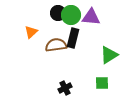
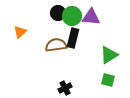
green circle: moved 1 px right, 1 px down
orange triangle: moved 11 px left
green square: moved 6 px right, 3 px up; rotated 16 degrees clockwise
